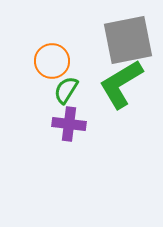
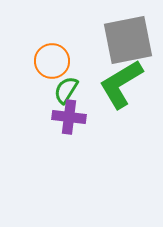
purple cross: moved 7 px up
